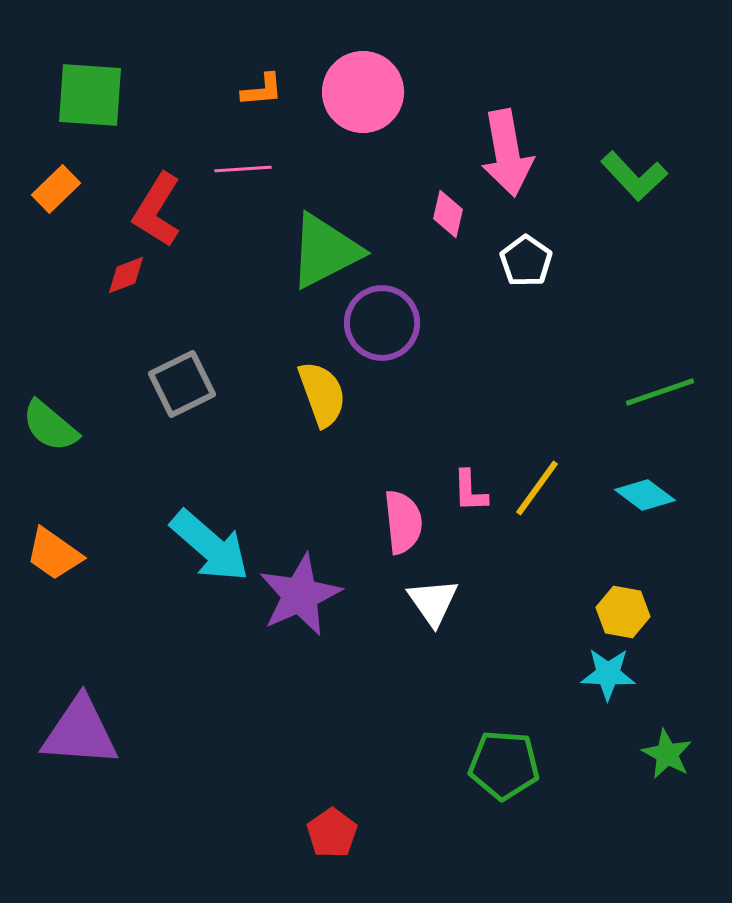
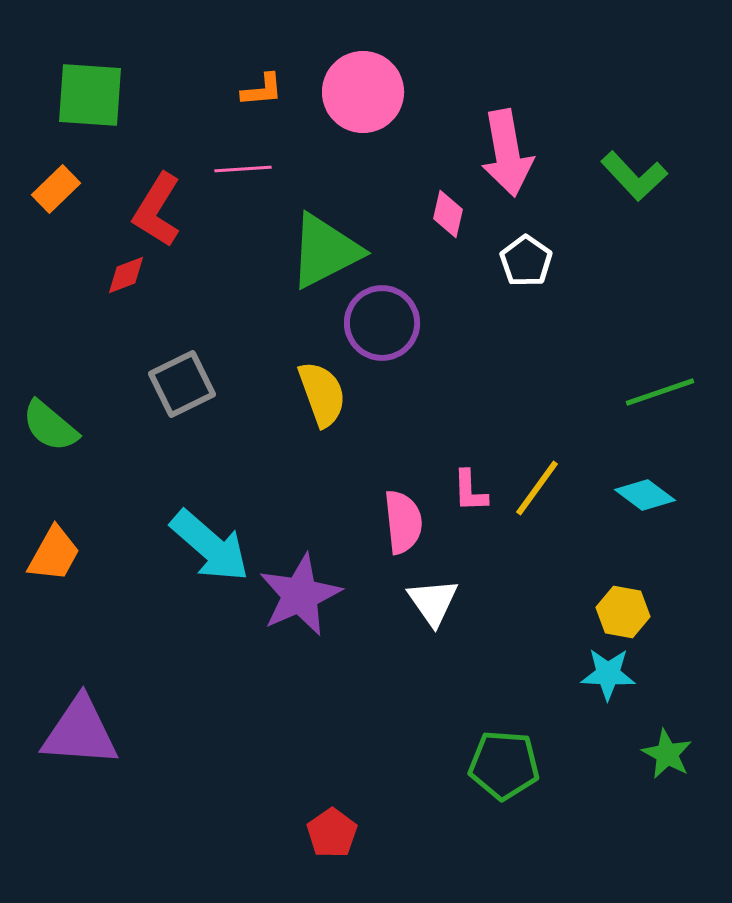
orange trapezoid: rotated 96 degrees counterclockwise
